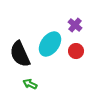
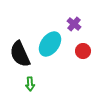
purple cross: moved 1 px left, 1 px up
red circle: moved 7 px right
green arrow: rotated 120 degrees counterclockwise
